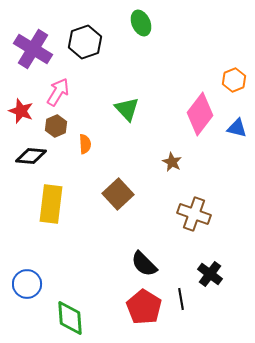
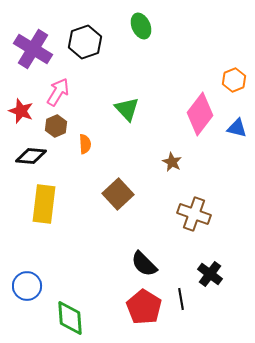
green ellipse: moved 3 px down
yellow rectangle: moved 7 px left
blue circle: moved 2 px down
